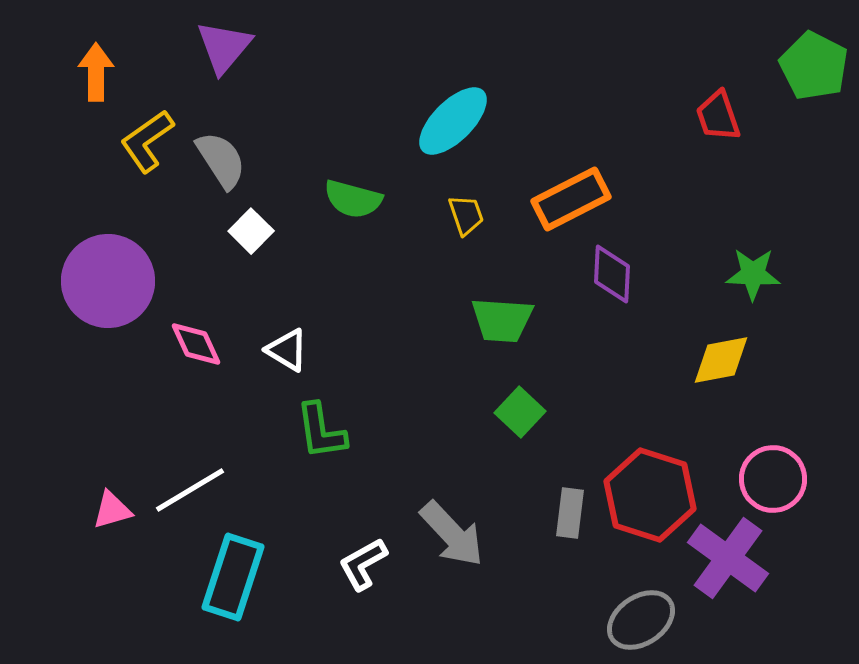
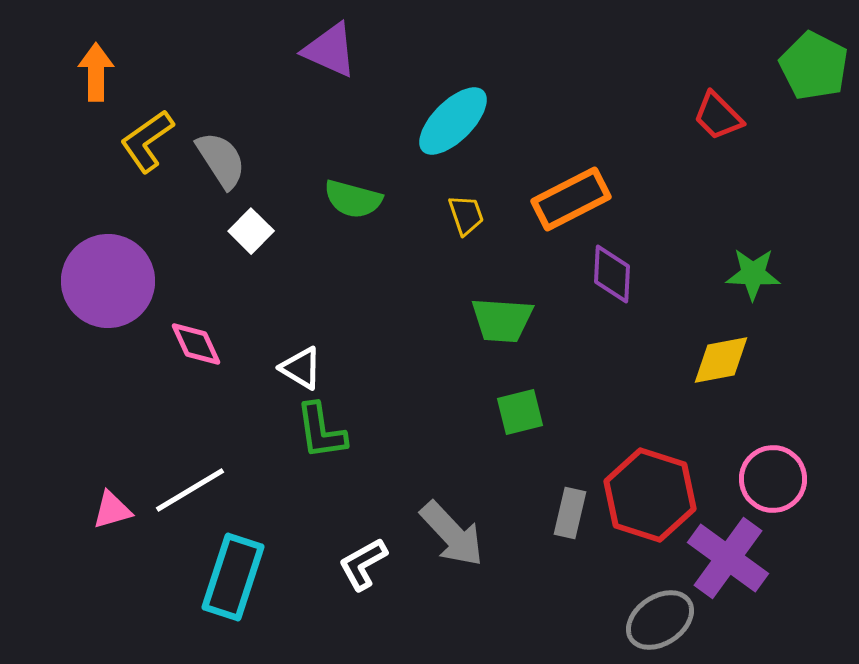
purple triangle: moved 106 px right, 3 px down; rotated 46 degrees counterclockwise
red trapezoid: rotated 26 degrees counterclockwise
white triangle: moved 14 px right, 18 px down
green square: rotated 33 degrees clockwise
gray rectangle: rotated 6 degrees clockwise
gray ellipse: moved 19 px right
